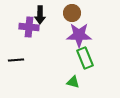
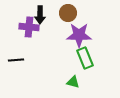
brown circle: moved 4 px left
